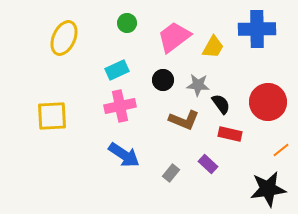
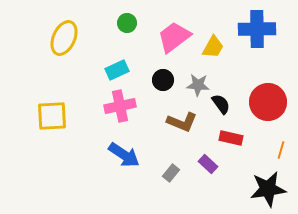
brown L-shape: moved 2 px left, 2 px down
red rectangle: moved 1 px right, 4 px down
orange line: rotated 36 degrees counterclockwise
